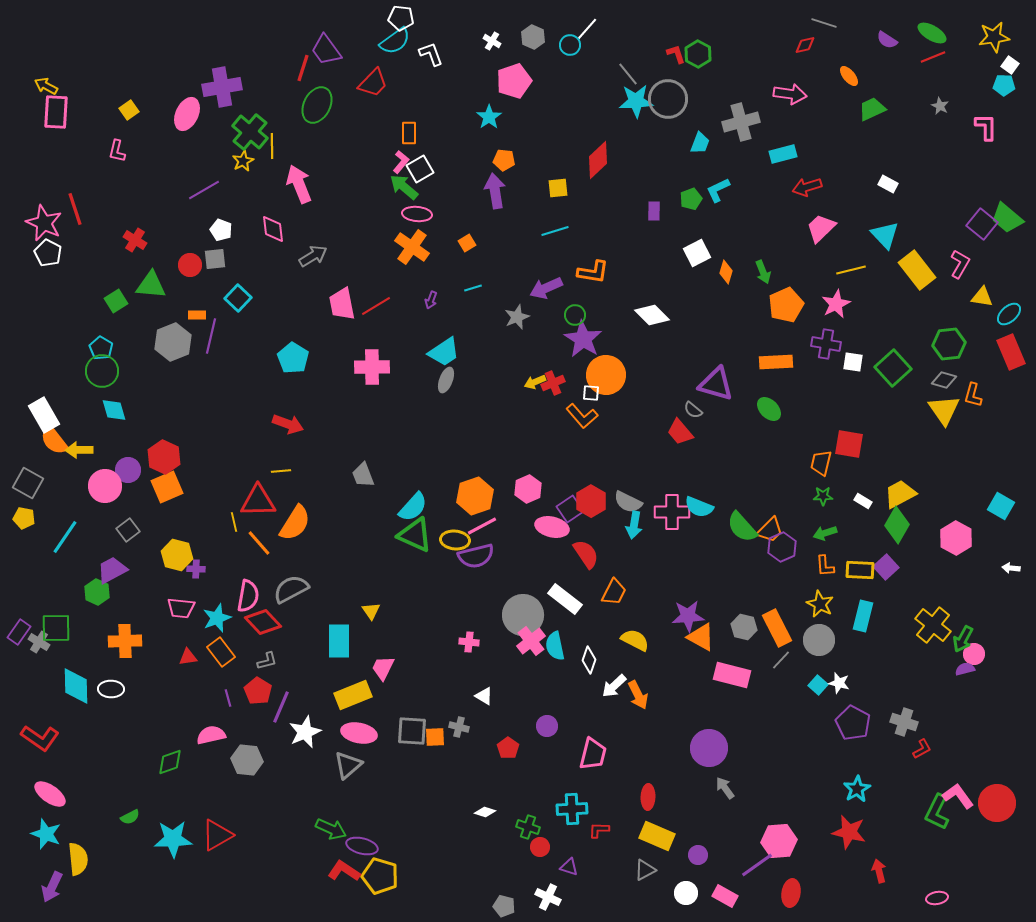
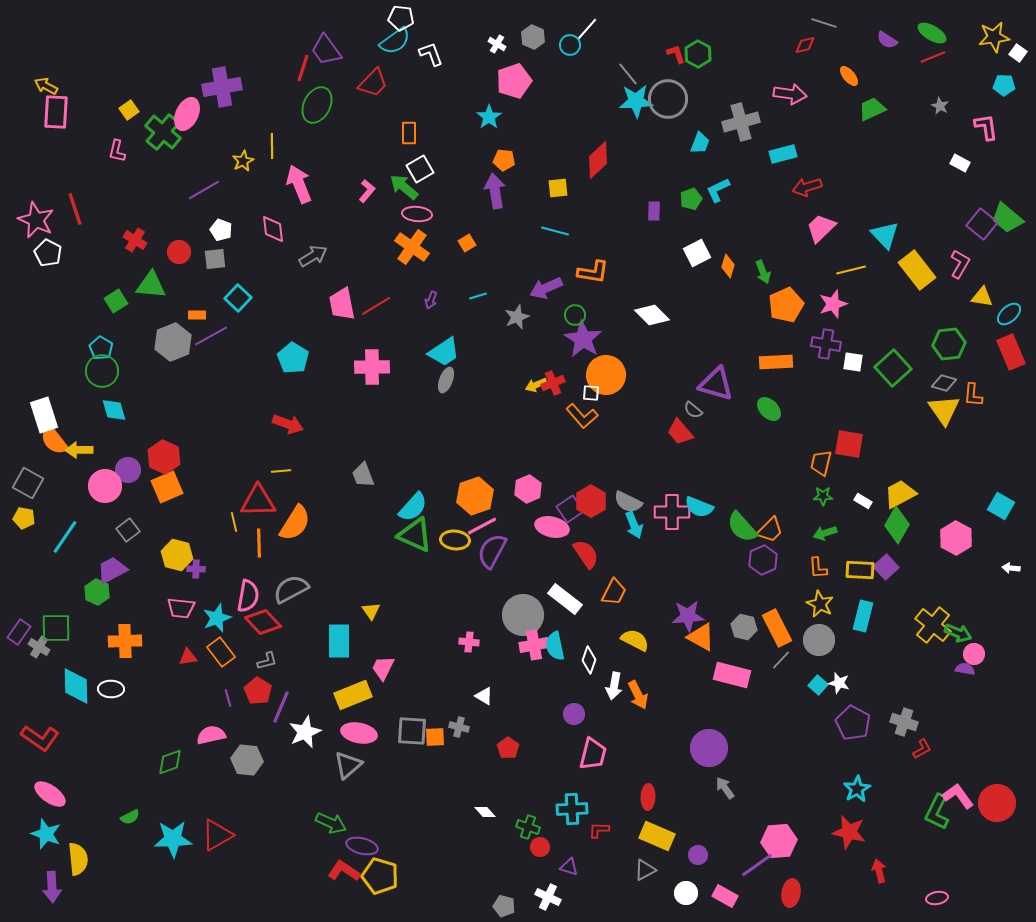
white cross at (492, 41): moved 5 px right, 3 px down
white square at (1010, 65): moved 8 px right, 12 px up
pink L-shape at (986, 127): rotated 8 degrees counterclockwise
green cross at (250, 132): moved 87 px left
pink L-shape at (401, 162): moved 34 px left, 29 px down
white rectangle at (888, 184): moved 72 px right, 21 px up
pink star at (44, 223): moved 8 px left, 3 px up
cyan line at (555, 231): rotated 32 degrees clockwise
red circle at (190, 265): moved 11 px left, 13 px up
orange diamond at (726, 272): moved 2 px right, 6 px up
cyan line at (473, 288): moved 5 px right, 8 px down
pink star at (836, 304): moved 3 px left; rotated 8 degrees clockwise
purple line at (211, 336): rotated 48 degrees clockwise
gray diamond at (944, 380): moved 3 px down
yellow arrow at (535, 382): moved 1 px right, 3 px down
orange L-shape at (973, 395): rotated 10 degrees counterclockwise
white rectangle at (44, 415): rotated 12 degrees clockwise
cyan arrow at (634, 525): rotated 32 degrees counterclockwise
orange line at (259, 543): rotated 40 degrees clockwise
purple hexagon at (782, 547): moved 19 px left, 13 px down
purple semicircle at (476, 556): moved 16 px right, 5 px up; rotated 132 degrees clockwise
orange L-shape at (825, 566): moved 7 px left, 2 px down
green arrow at (963, 639): moved 5 px left, 6 px up; rotated 96 degrees counterclockwise
pink cross at (531, 641): moved 3 px right, 4 px down; rotated 28 degrees clockwise
gray cross at (39, 642): moved 5 px down
purple semicircle at (965, 669): rotated 24 degrees clockwise
white arrow at (614, 686): rotated 36 degrees counterclockwise
purple circle at (547, 726): moved 27 px right, 12 px up
white diamond at (485, 812): rotated 30 degrees clockwise
green arrow at (331, 829): moved 6 px up
purple arrow at (52, 887): rotated 28 degrees counterclockwise
